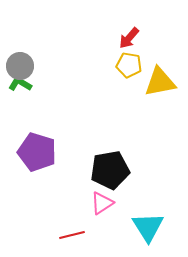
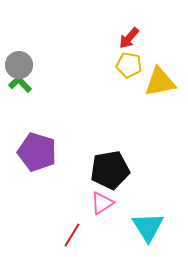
gray circle: moved 1 px left, 1 px up
green L-shape: rotated 15 degrees clockwise
red line: rotated 45 degrees counterclockwise
